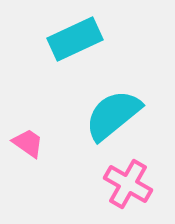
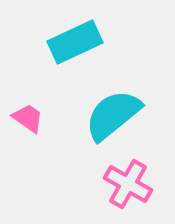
cyan rectangle: moved 3 px down
pink trapezoid: moved 25 px up
